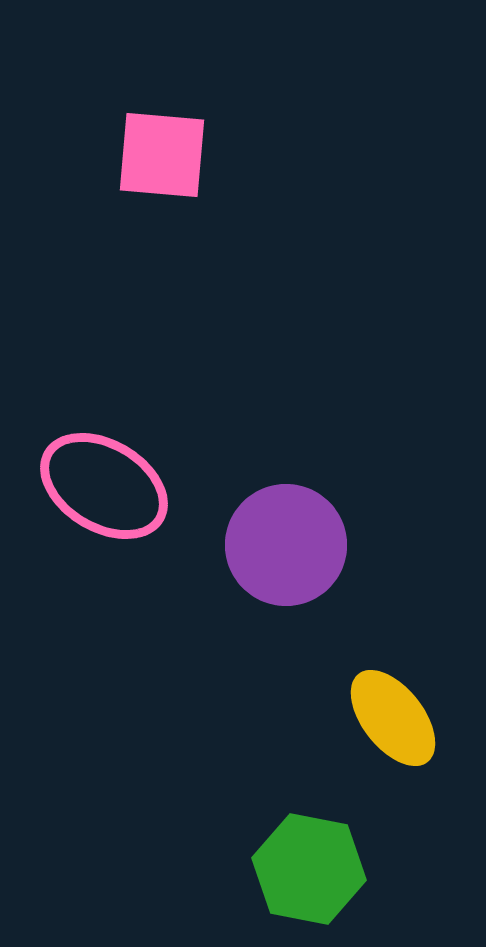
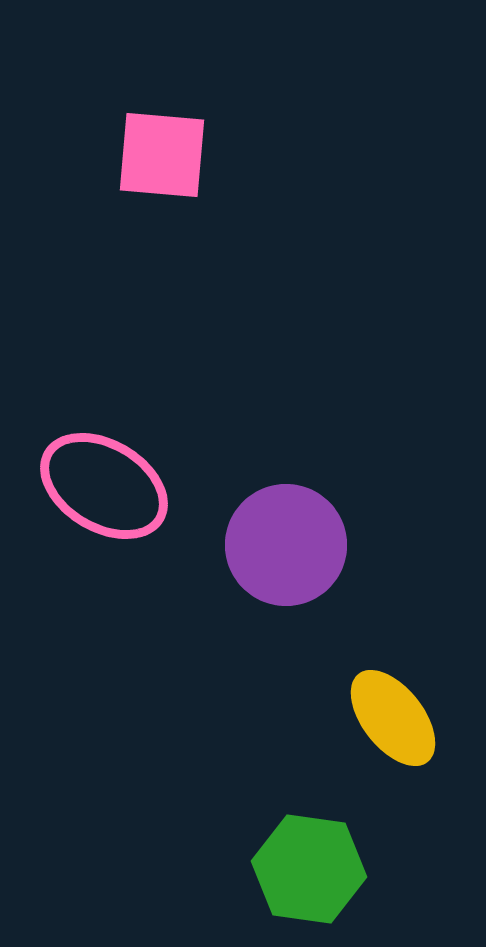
green hexagon: rotated 3 degrees counterclockwise
